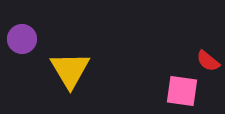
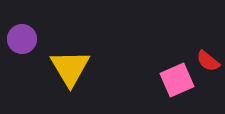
yellow triangle: moved 2 px up
pink square: moved 5 px left, 11 px up; rotated 32 degrees counterclockwise
